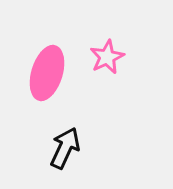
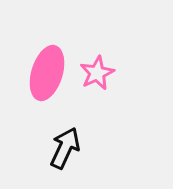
pink star: moved 10 px left, 16 px down
